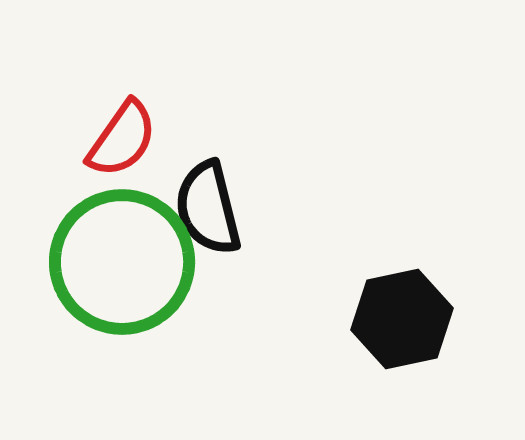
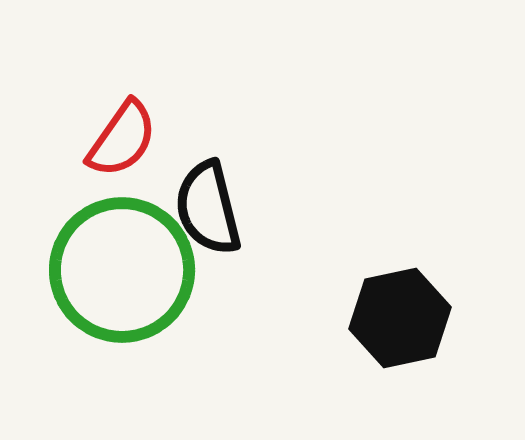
green circle: moved 8 px down
black hexagon: moved 2 px left, 1 px up
